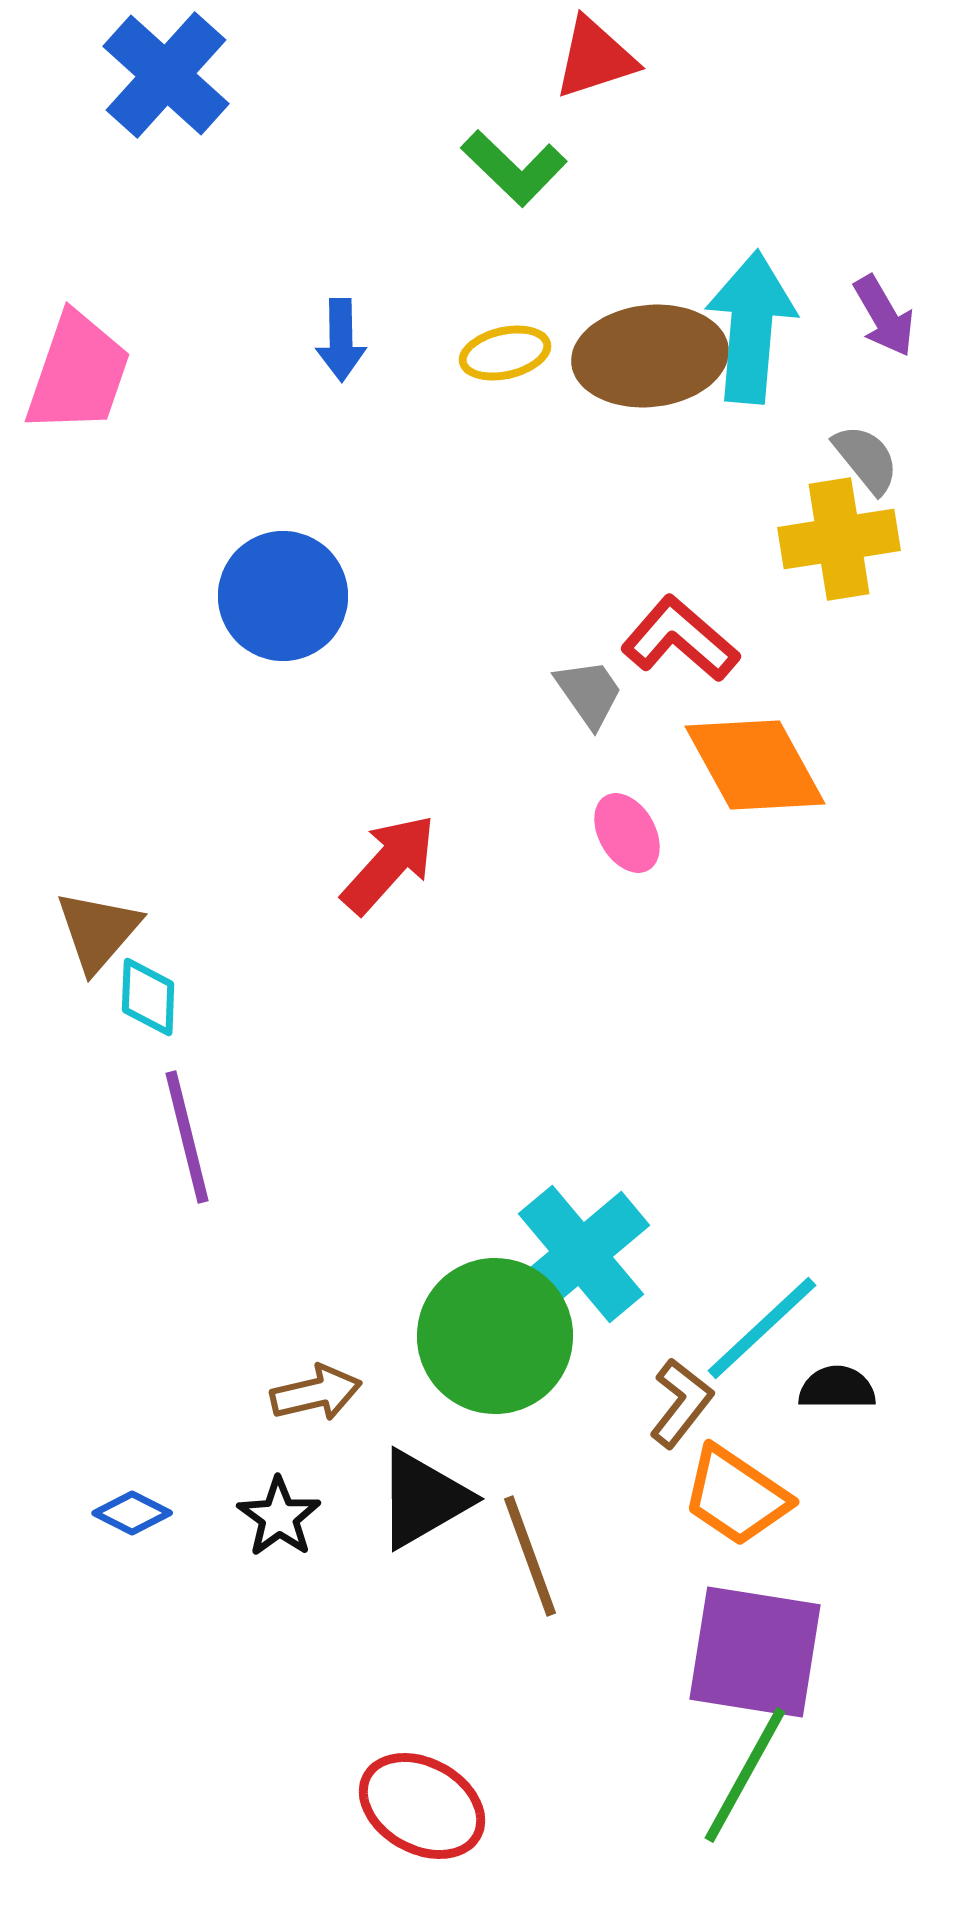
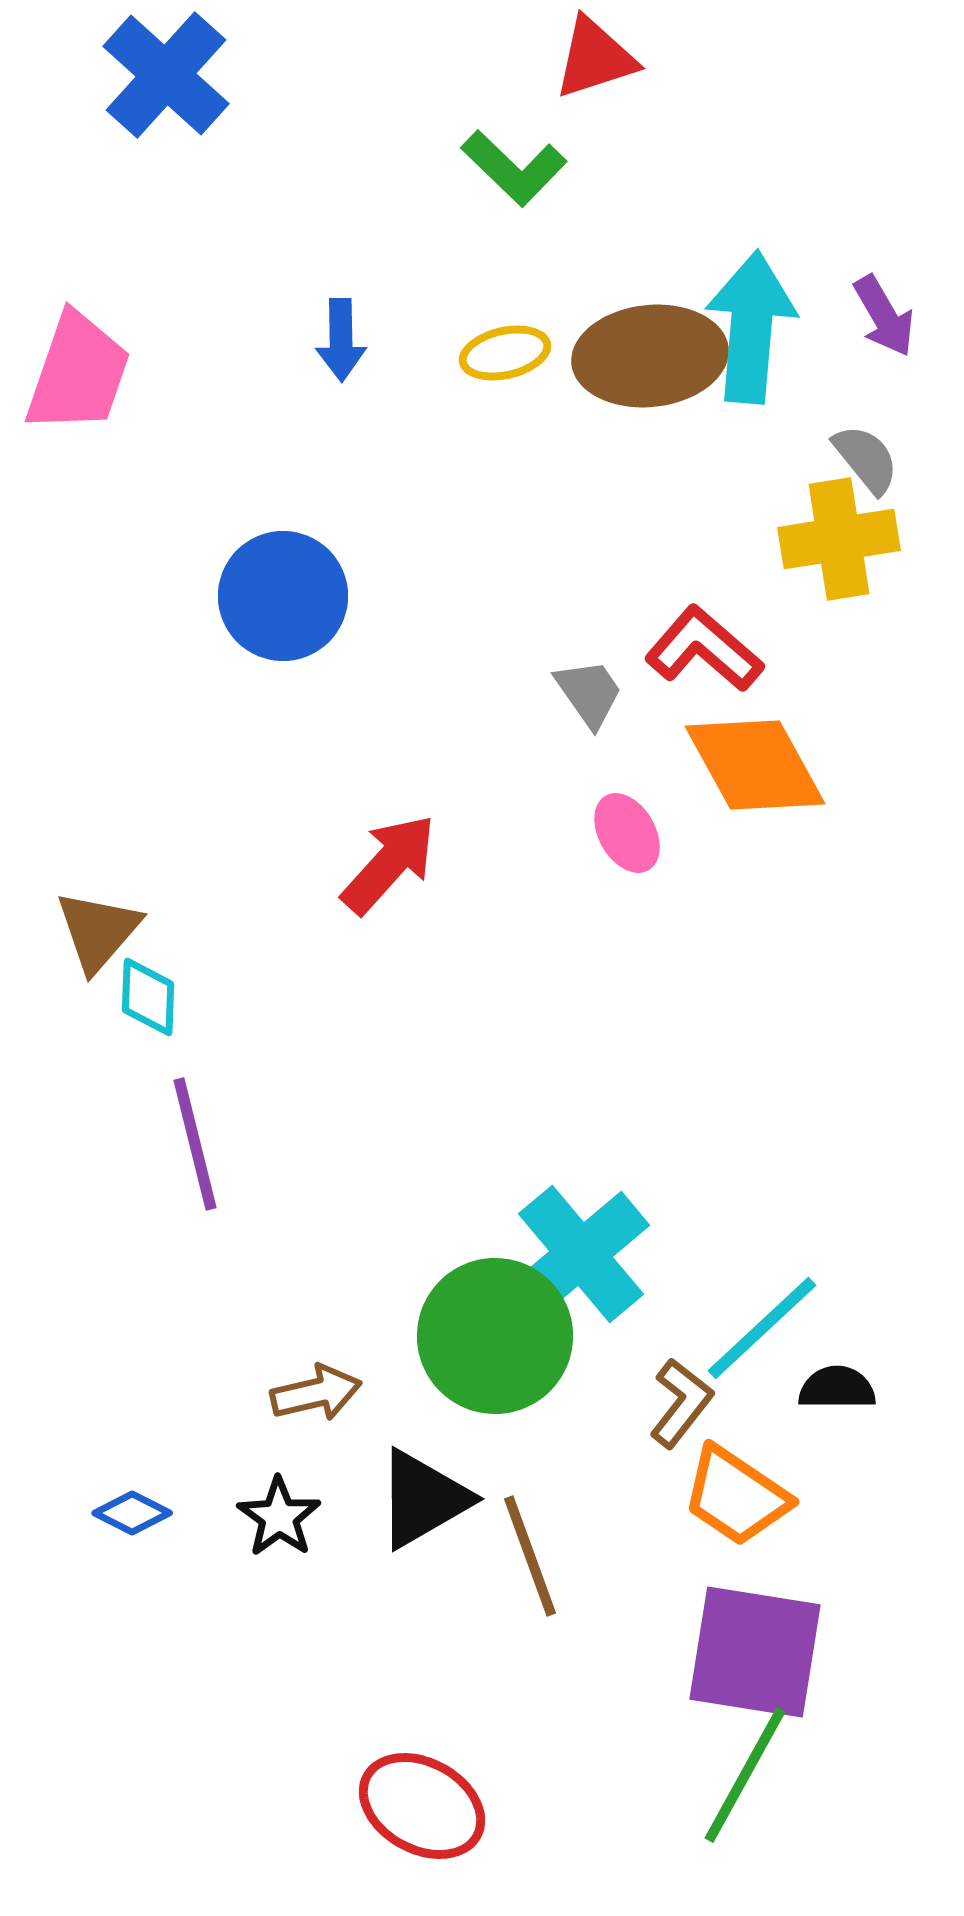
red L-shape: moved 24 px right, 10 px down
purple line: moved 8 px right, 7 px down
